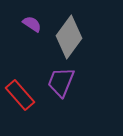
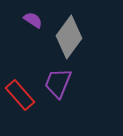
purple semicircle: moved 1 px right, 4 px up
purple trapezoid: moved 3 px left, 1 px down
